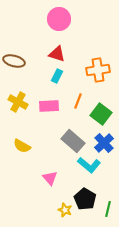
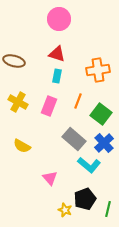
cyan rectangle: rotated 16 degrees counterclockwise
pink rectangle: rotated 66 degrees counterclockwise
gray rectangle: moved 1 px right, 2 px up
black pentagon: rotated 20 degrees clockwise
